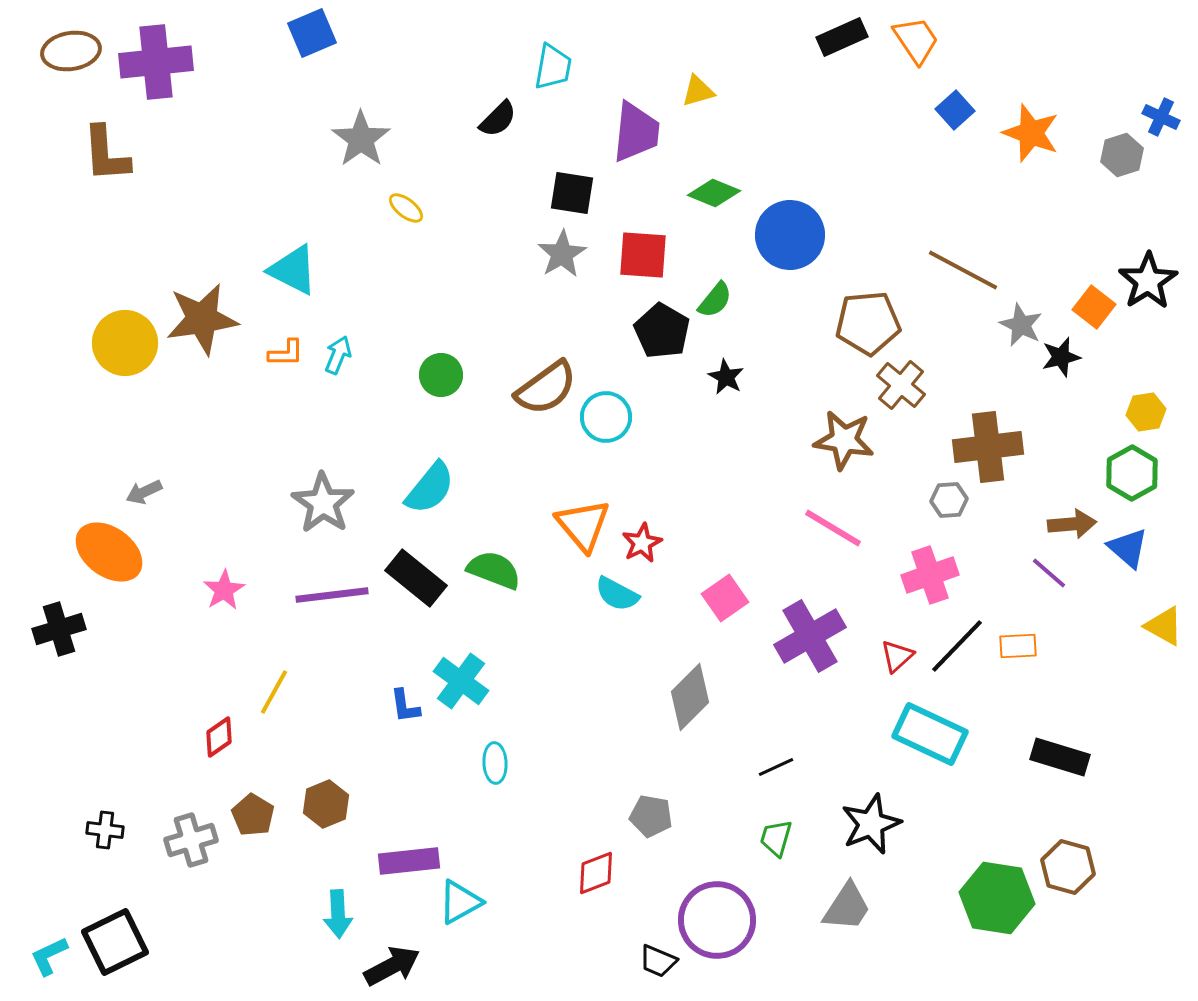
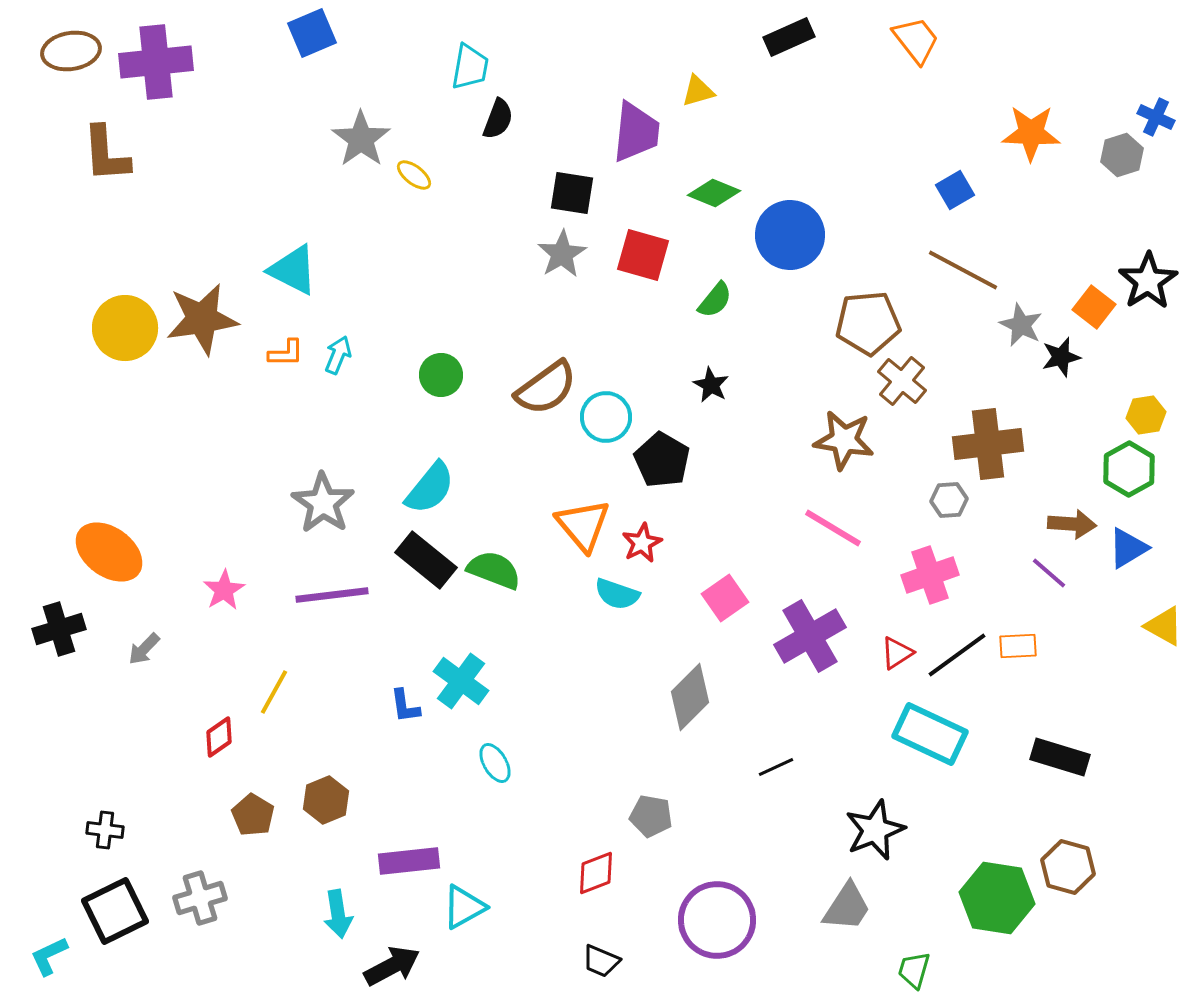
black rectangle at (842, 37): moved 53 px left
orange trapezoid at (916, 40): rotated 4 degrees counterclockwise
cyan trapezoid at (553, 67): moved 83 px left
blue square at (955, 110): moved 80 px down; rotated 12 degrees clockwise
blue cross at (1161, 117): moved 5 px left
black semicircle at (498, 119): rotated 24 degrees counterclockwise
orange star at (1031, 133): rotated 18 degrees counterclockwise
yellow ellipse at (406, 208): moved 8 px right, 33 px up
red square at (643, 255): rotated 12 degrees clockwise
black pentagon at (662, 331): moved 129 px down
yellow circle at (125, 343): moved 15 px up
black star at (726, 377): moved 15 px left, 8 px down
brown cross at (901, 385): moved 1 px right, 4 px up
yellow hexagon at (1146, 412): moved 3 px down
brown cross at (988, 447): moved 3 px up
green hexagon at (1132, 473): moved 3 px left, 4 px up
gray arrow at (144, 492): moved 157 px down; rotated 21 degrees counterclockwise
brown arrow at (1072, 524): rotated 9 degrees clockwise
blue triangle at (1128, 548): rotated 48 degrees clockwise
black rectangle at (416, 578): moved 10 px right, 18 px up
cyan semicircle at (617, 594): rotated 9 degrees counterclockwise
black line at (957, 646): moved 9 px down; rotated 10 degrees clockwise
red triangle at (897, 656): moved 3 px up; rotated 9 degrees clockwise
cyan ellipse at (495, 763): rotated 27 degrees counterclockwise
brown hexagon at (326, 804): moved 4 px up
black star at (871, 824): moved 4 px right, 6 px down
green trapezoid at (776, 838): moved 138 px right, 132 px down
gray cross at (191, 840): moved 9 px right, 58 px down
cyan triangle at (460, 902): moved 4 px right, 5 px down
cyan arrow at (338, 914): rotated 6 degrees counterclockwise
black square at (115, 942): moved 31 px up
black trapezoid at (658, 961): moved 57 px left
